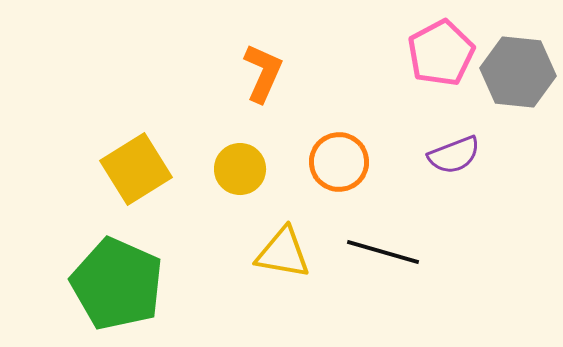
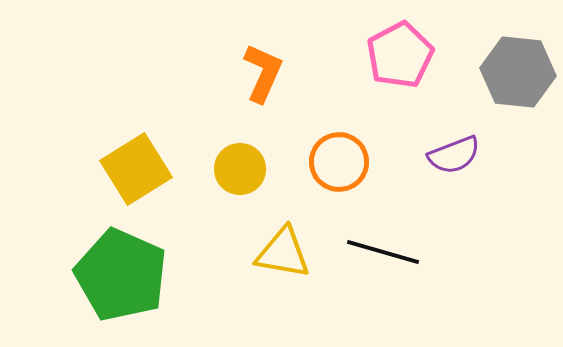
pink pentagon: moved 41 px left, 2 px down
green pentagon: moved 4 px right, 9 px up
